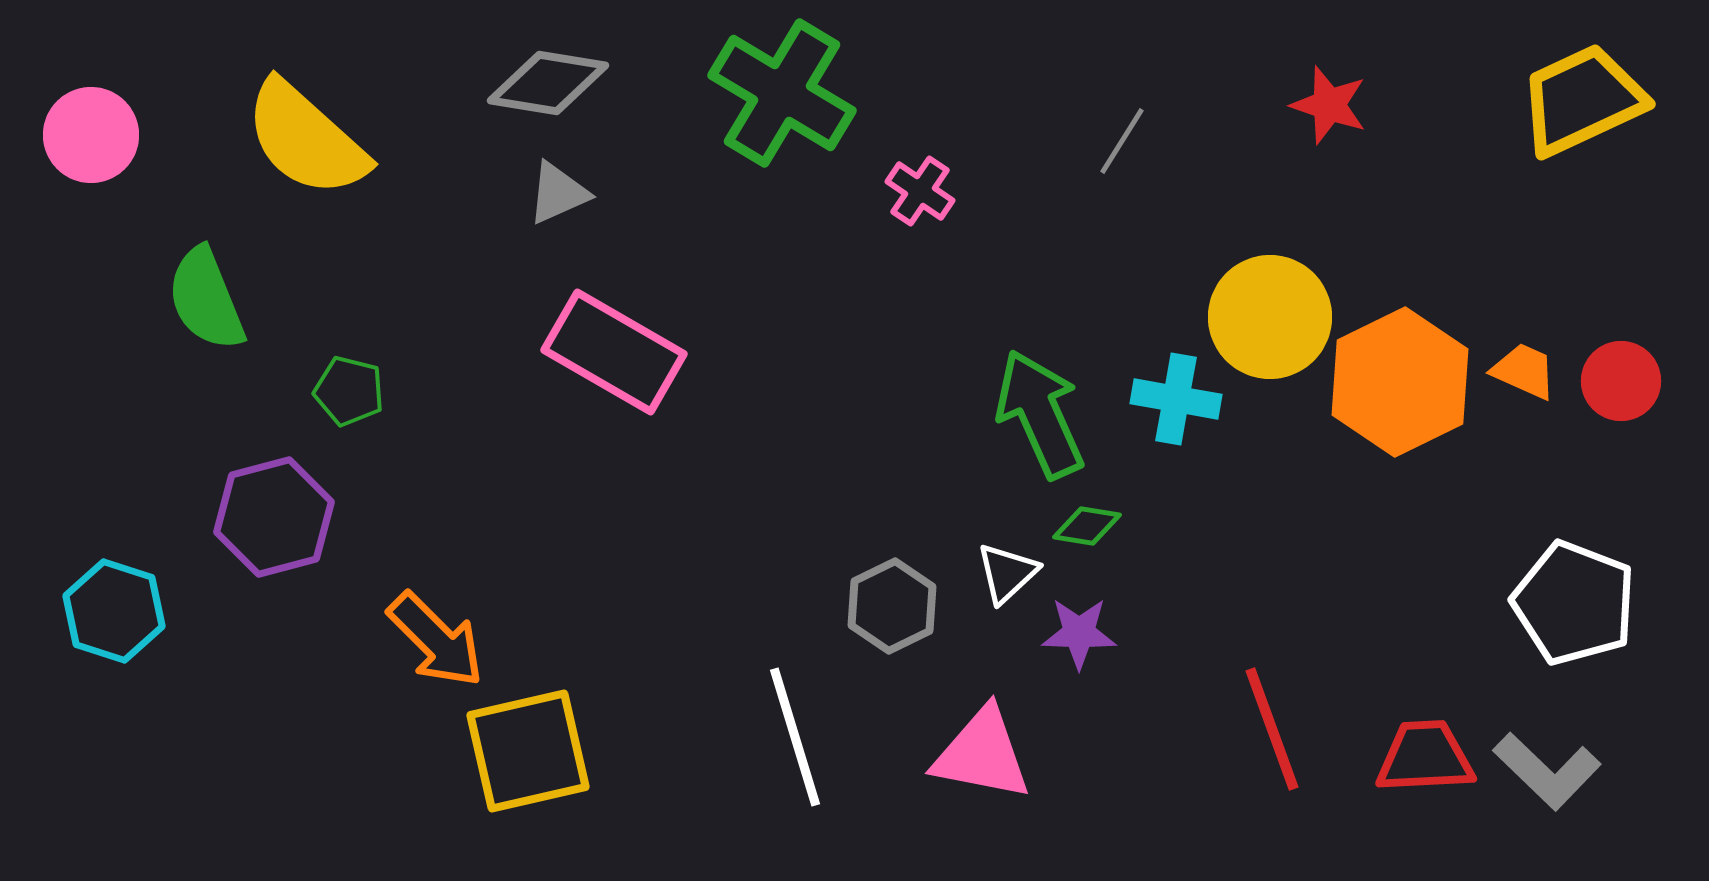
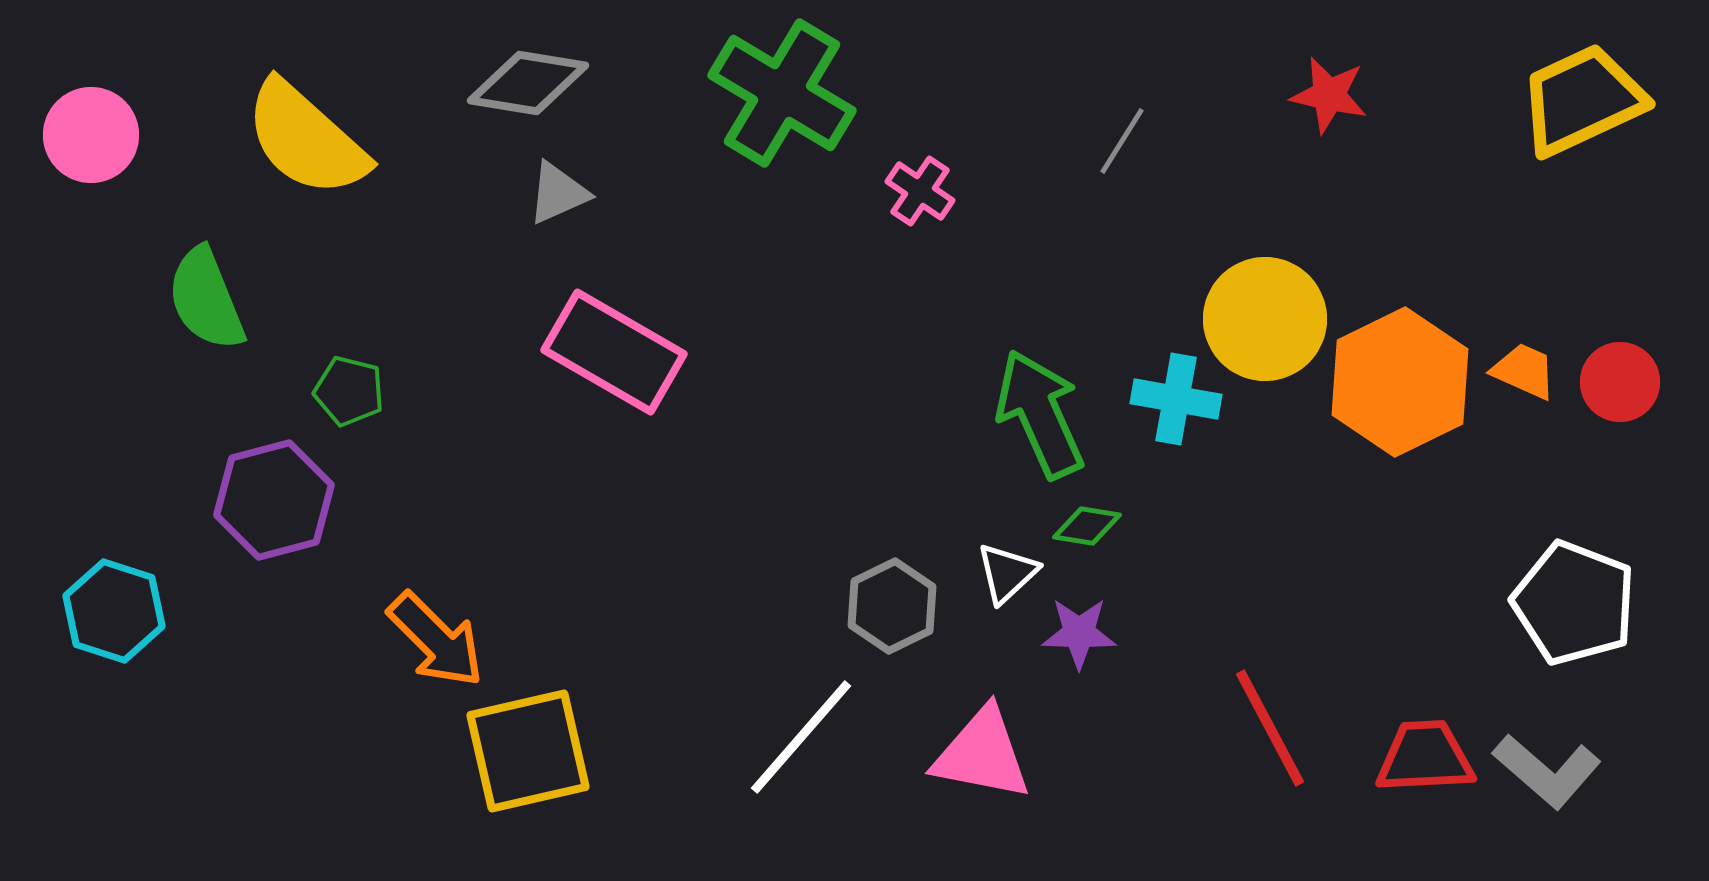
gray diamond: moved 20 px left
red star: moved 10 px up; rotated 6 degrees counterclockwise
yellow circle: moved 5 px left, 2 px down
red circle: moved 1 px left, 1 px down
purple hexagon: moved 17 px up
red line: moved 2 px left, 1 px up; rotated 8 degrees counterclockwise
white line: moved 6 px right; rotated 58 degrees clockwise
gray L-shape: rotated 3 degrees counterclockwise
